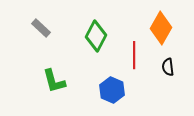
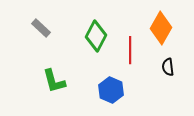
red line: moved 4 px left, 5 px up
blue hexagon: moved 1 px left
